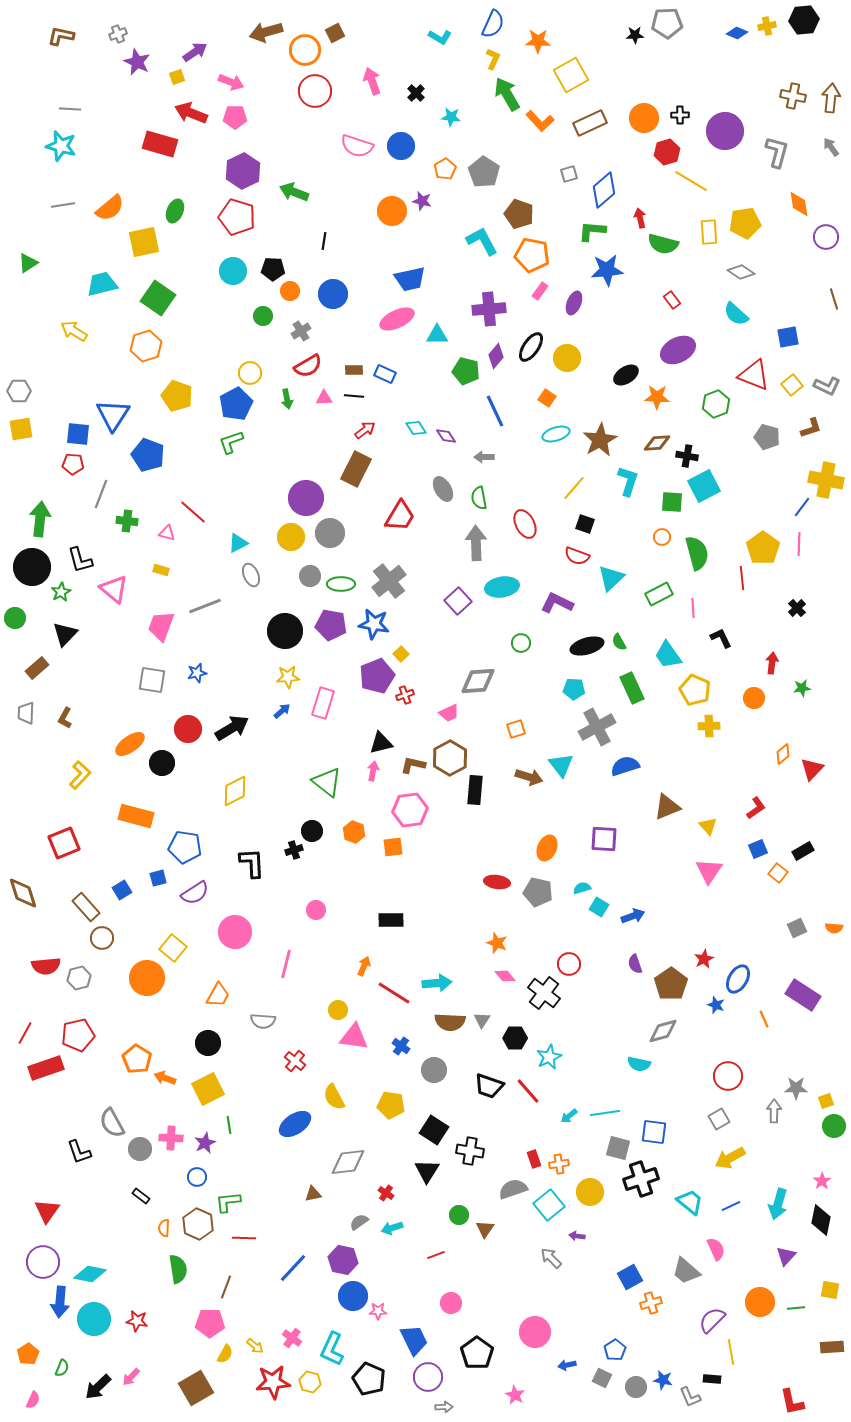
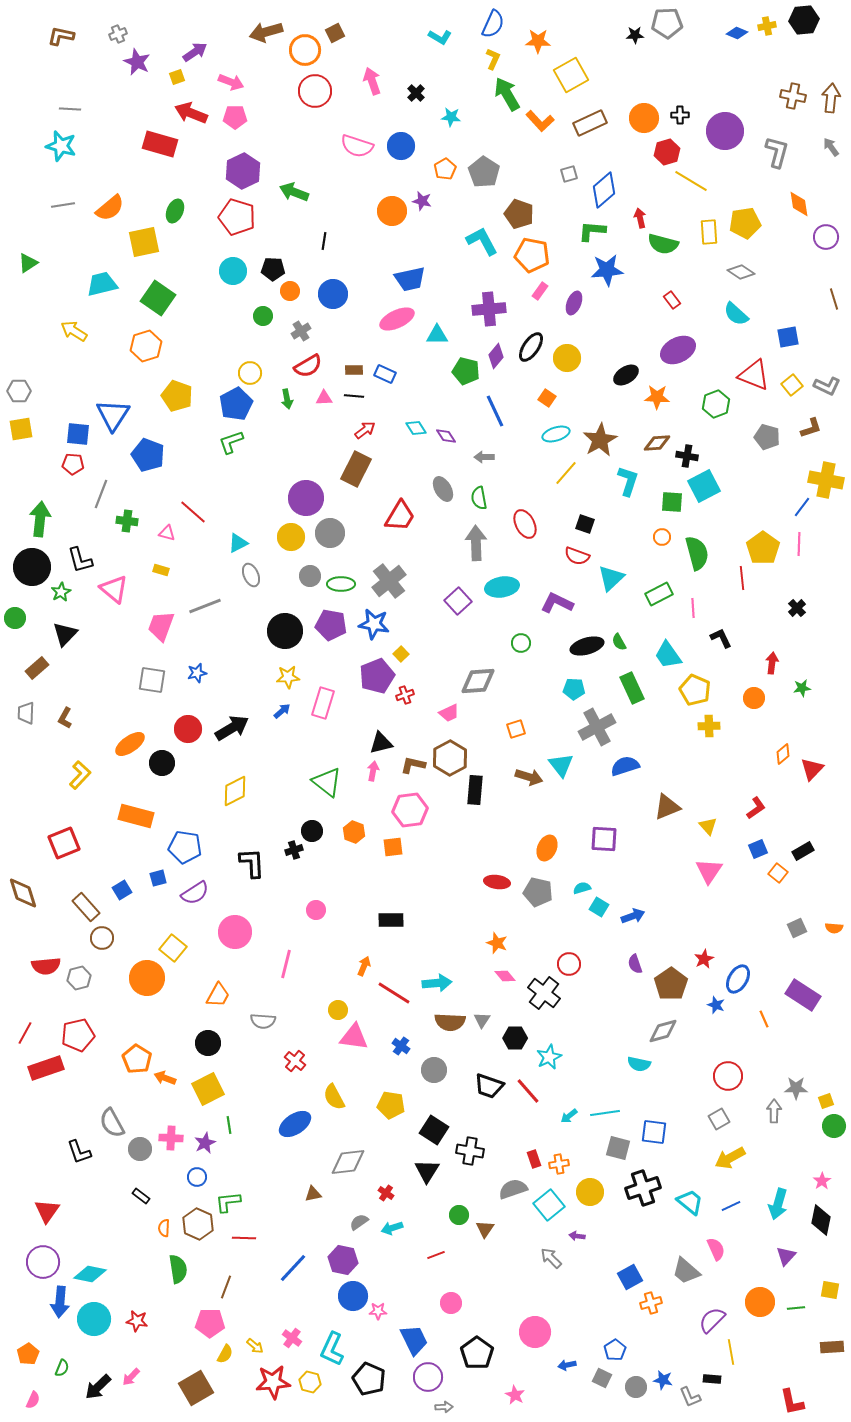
yellow line at (574, 488): moved 8 px left, 15 px up
black cross at (641, 1179): moved 2 px right, 9 px down
